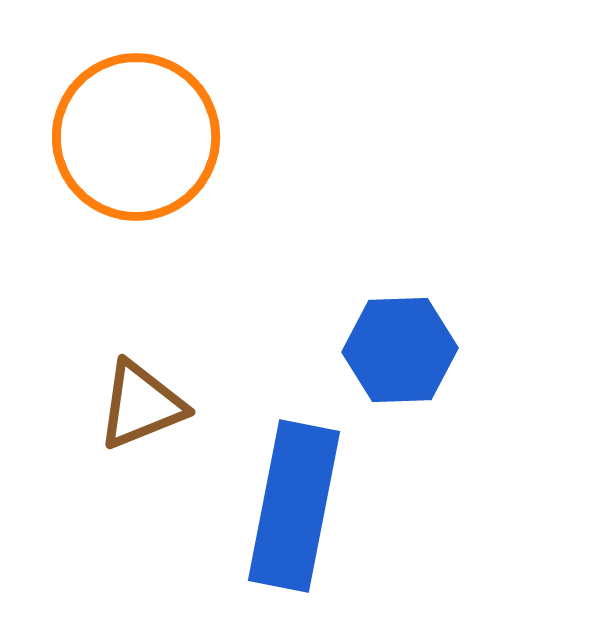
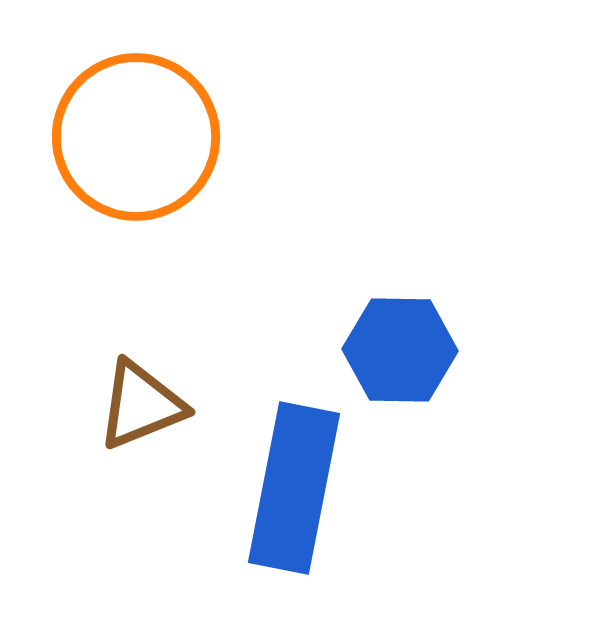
blue hexagon: rotated 3 degrees clockwise
blue rectangle: moved 18 px up
